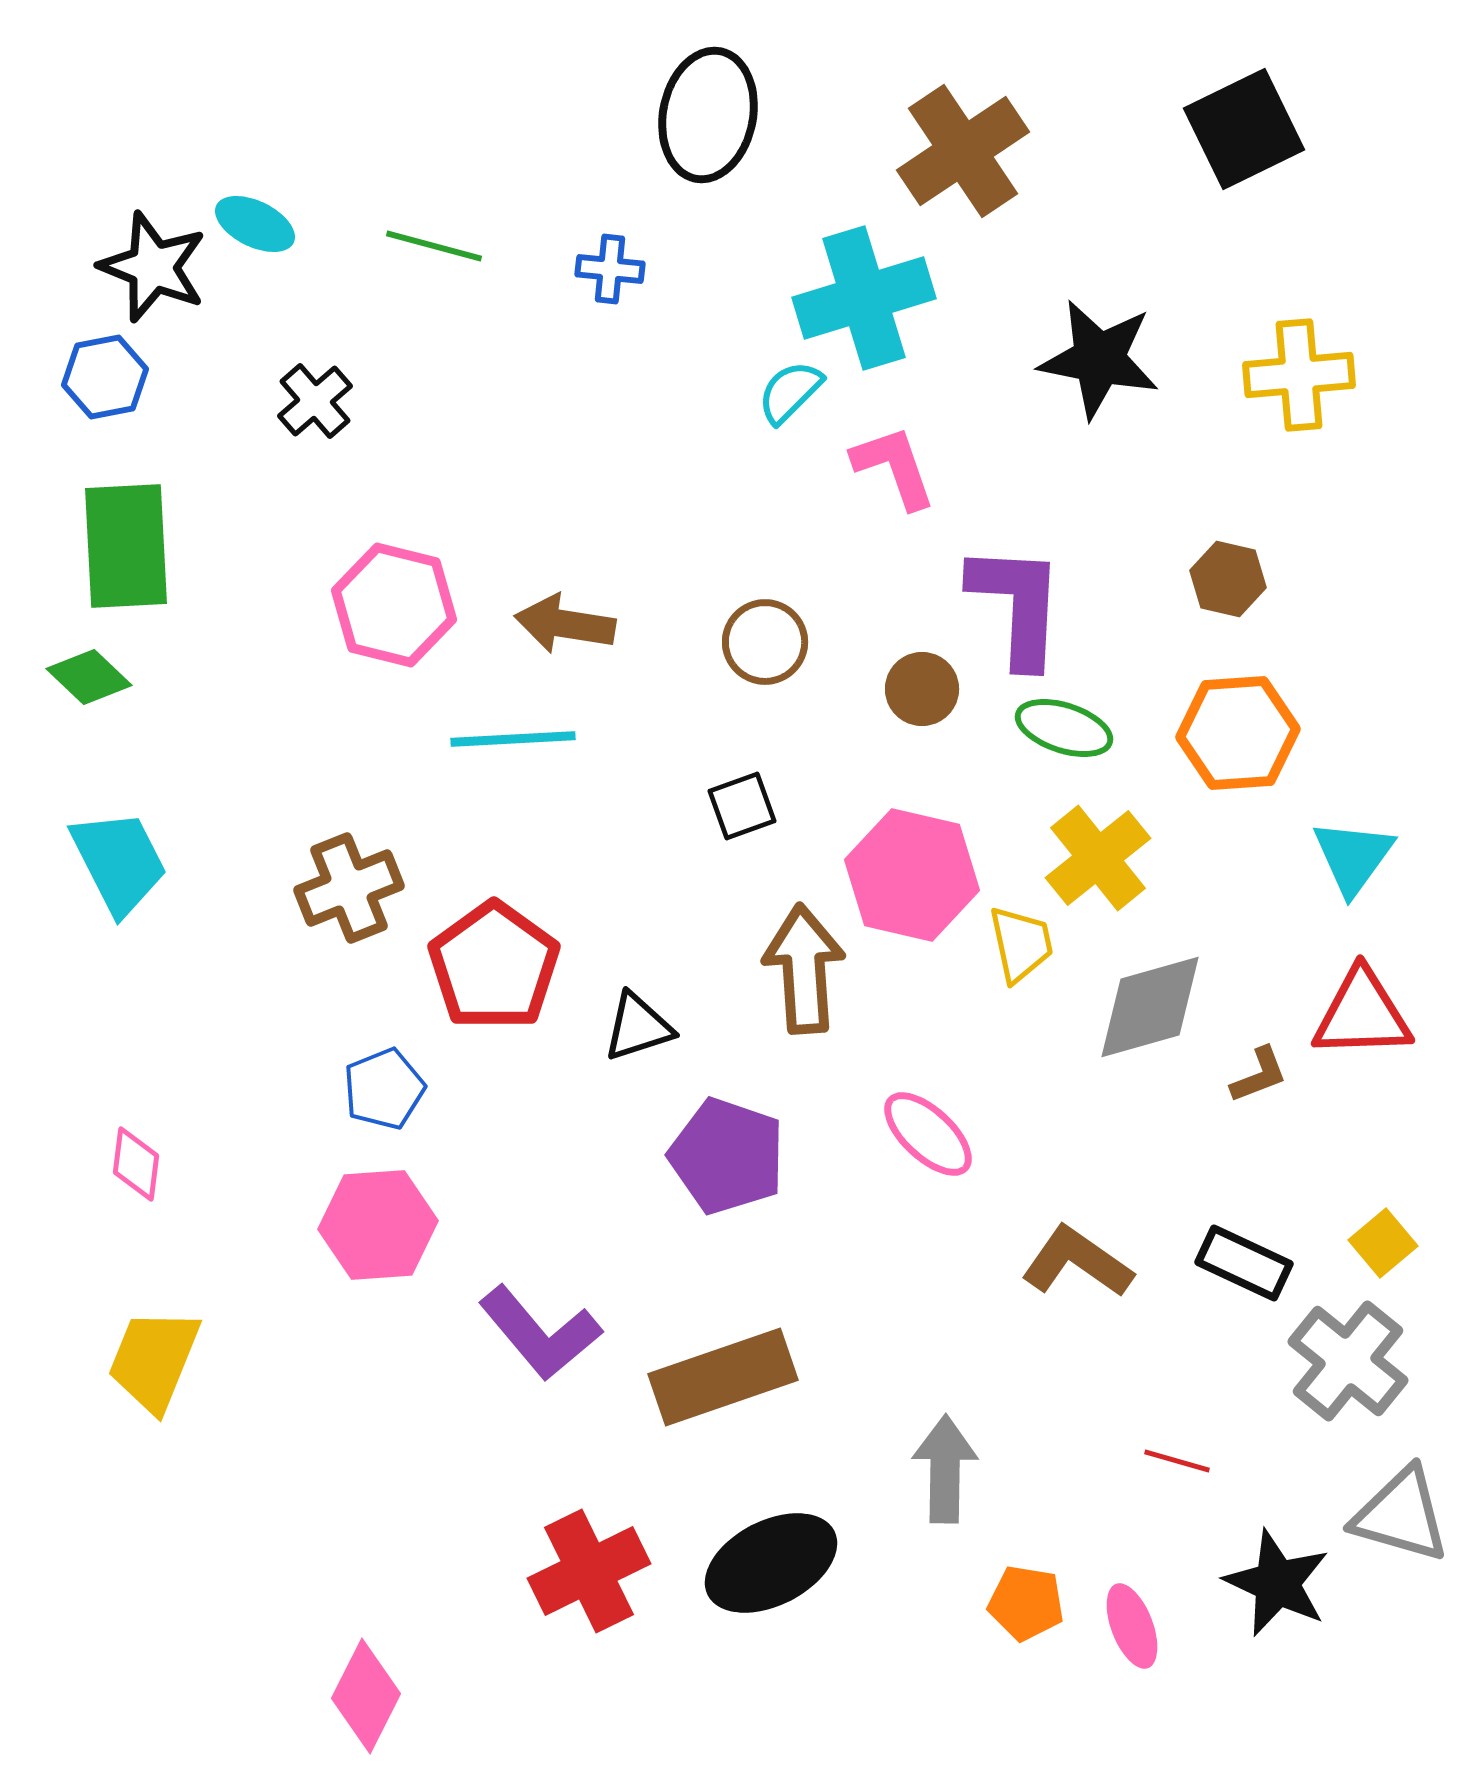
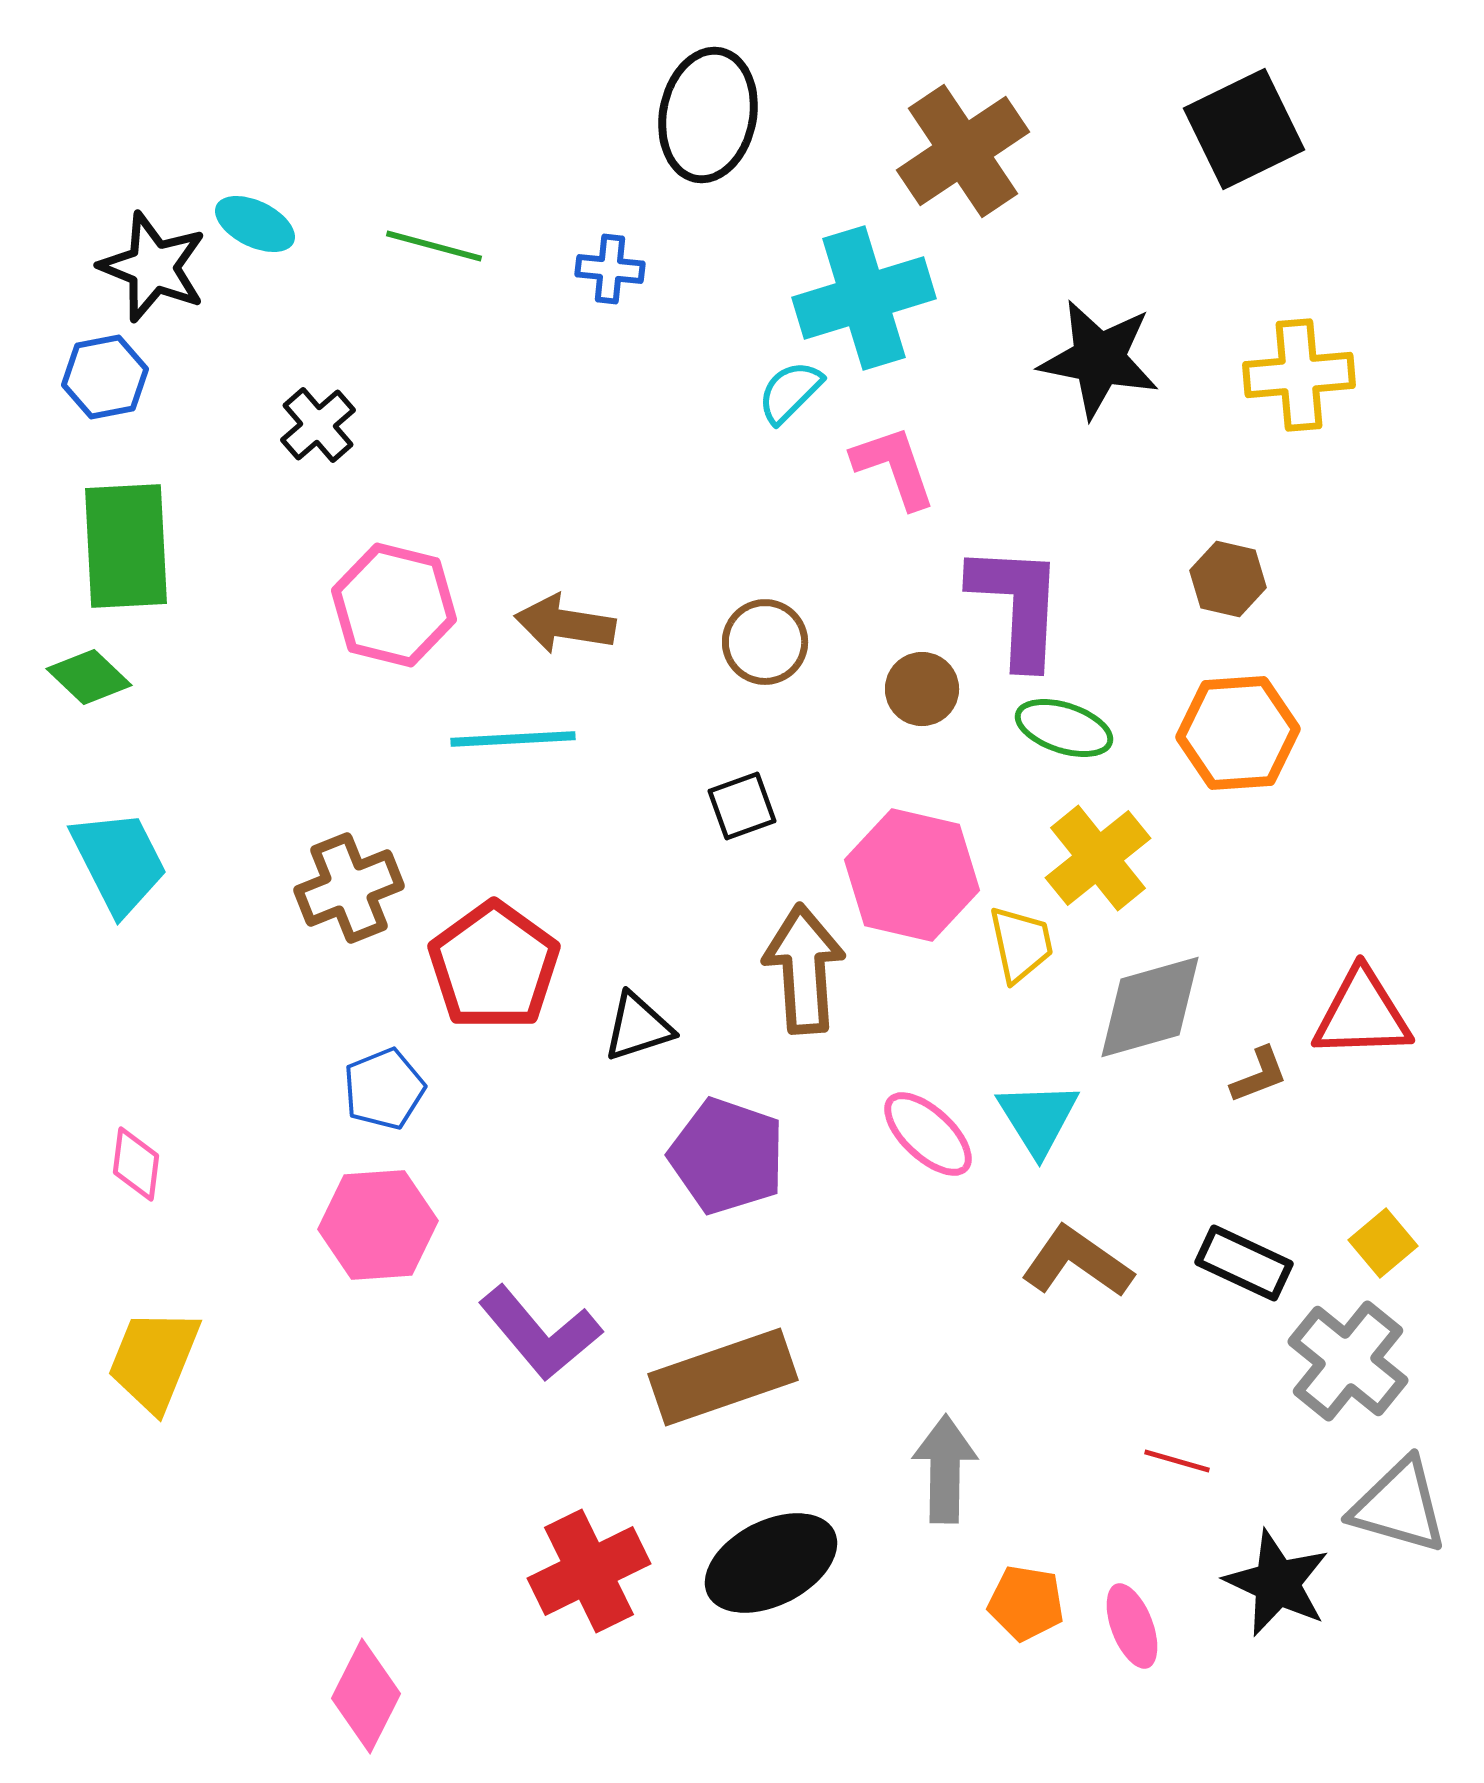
black cross at (315, 401): moved 3 px right, 24 px down
cyan triangle at (1353, 857): moved 315 px left, 261 px down; rotated 8 degrees counterclockwise
gray triangle at (1401, 1515): moved 2 px left, 9 px up
